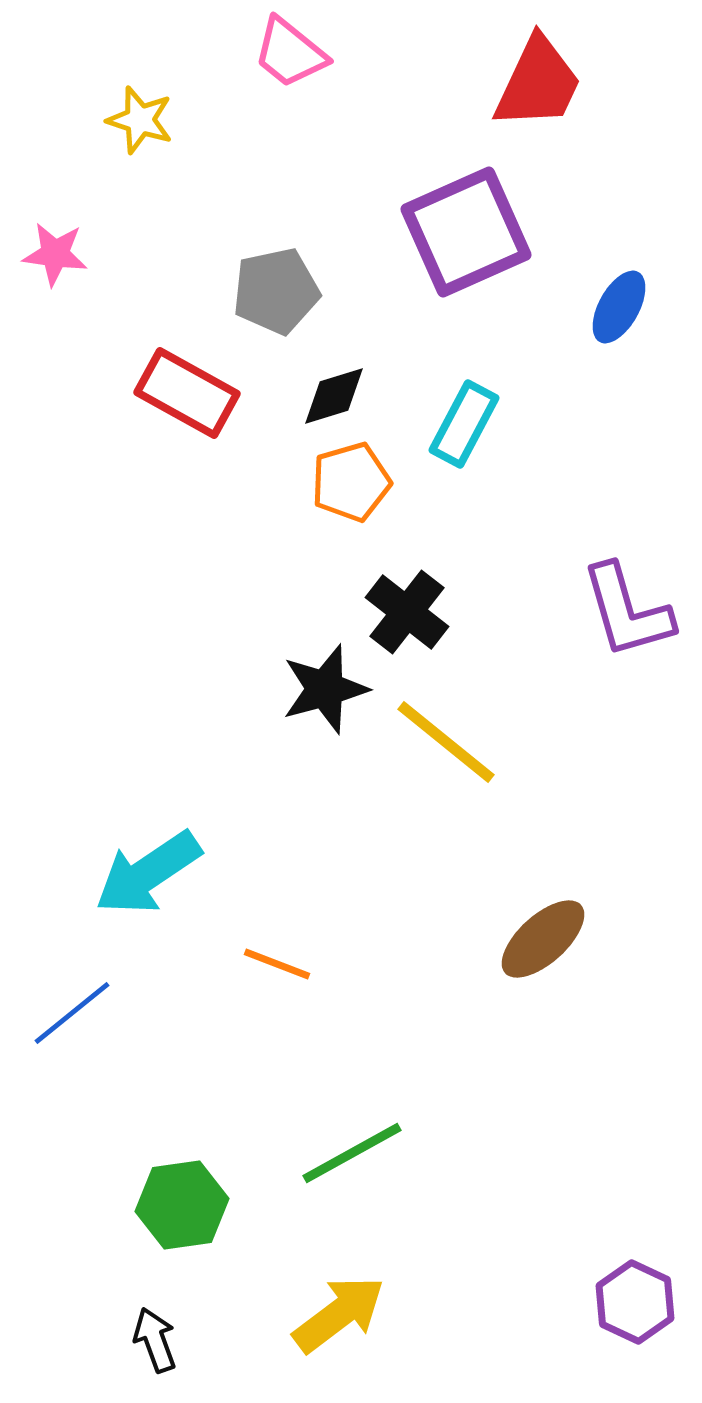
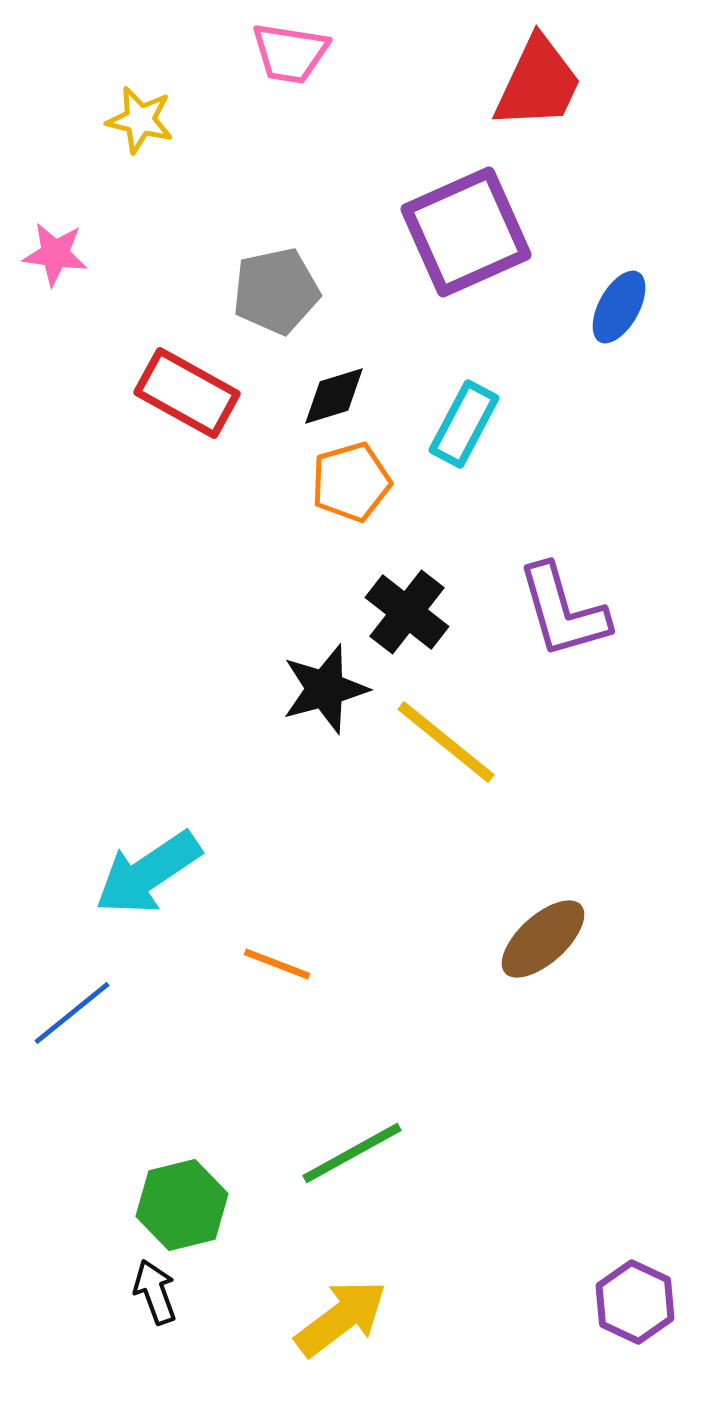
pink trapezoid: rotated 30 degrees counterclockwise
yellow star: rotated 4 degrees counterclockwise
purple L-shape: moved 64 px left
green hexagon: rotated 6 degrees counterclockwise
yellow arrow: moved 2 px right, 4 px down
black arrow: moved 48 px up
